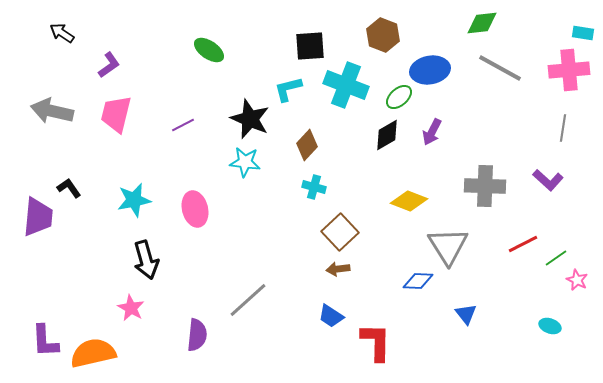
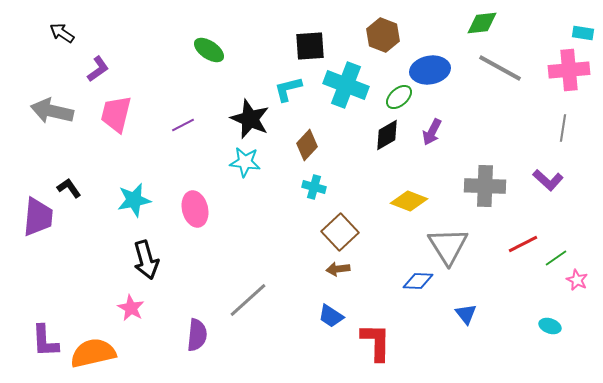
purple L-shape at (109, 65): moved 11 px left, 4 px down
